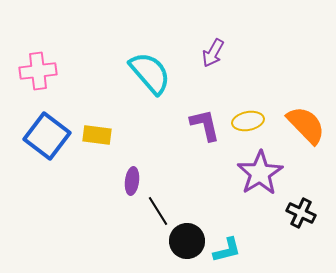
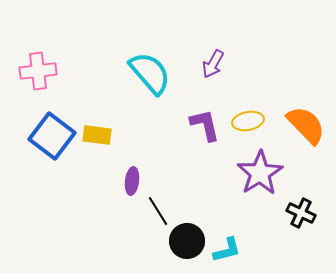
purple arrow: moved 11 px down
blue square: moved 5 px right
